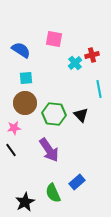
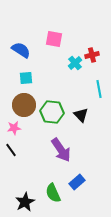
brown circle: moved 1 px left, 2 px down
green hexagon: moved 2 px left, 2 px up
purple arrow: moved 12 px right
